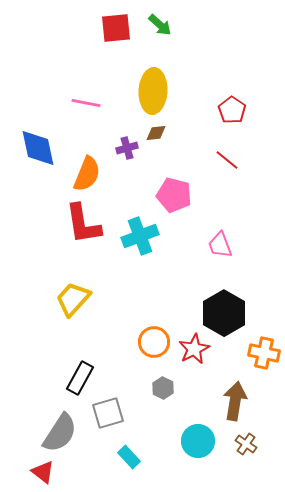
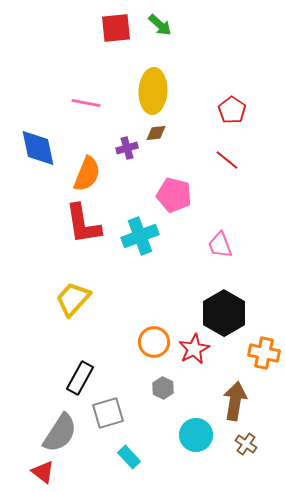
cyan circle: moved 2 px left, 6 px up
